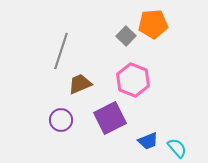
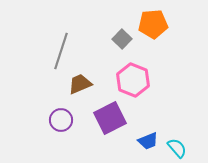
gray square: moved 4 px left, 3 px down
